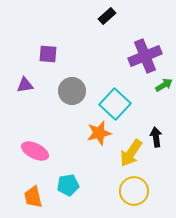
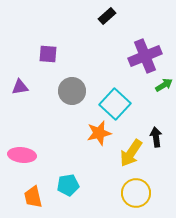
purple triangle: moved 5 px left, 2 px down
pink ellipse: moved 13 px left, 4 px down; rotated 20 degrees counterclockwise
yellow circle: moved 2 px right, 2 px down
